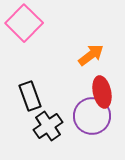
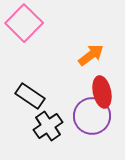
black rectangle: rotated 36 degrees counterclockwise
